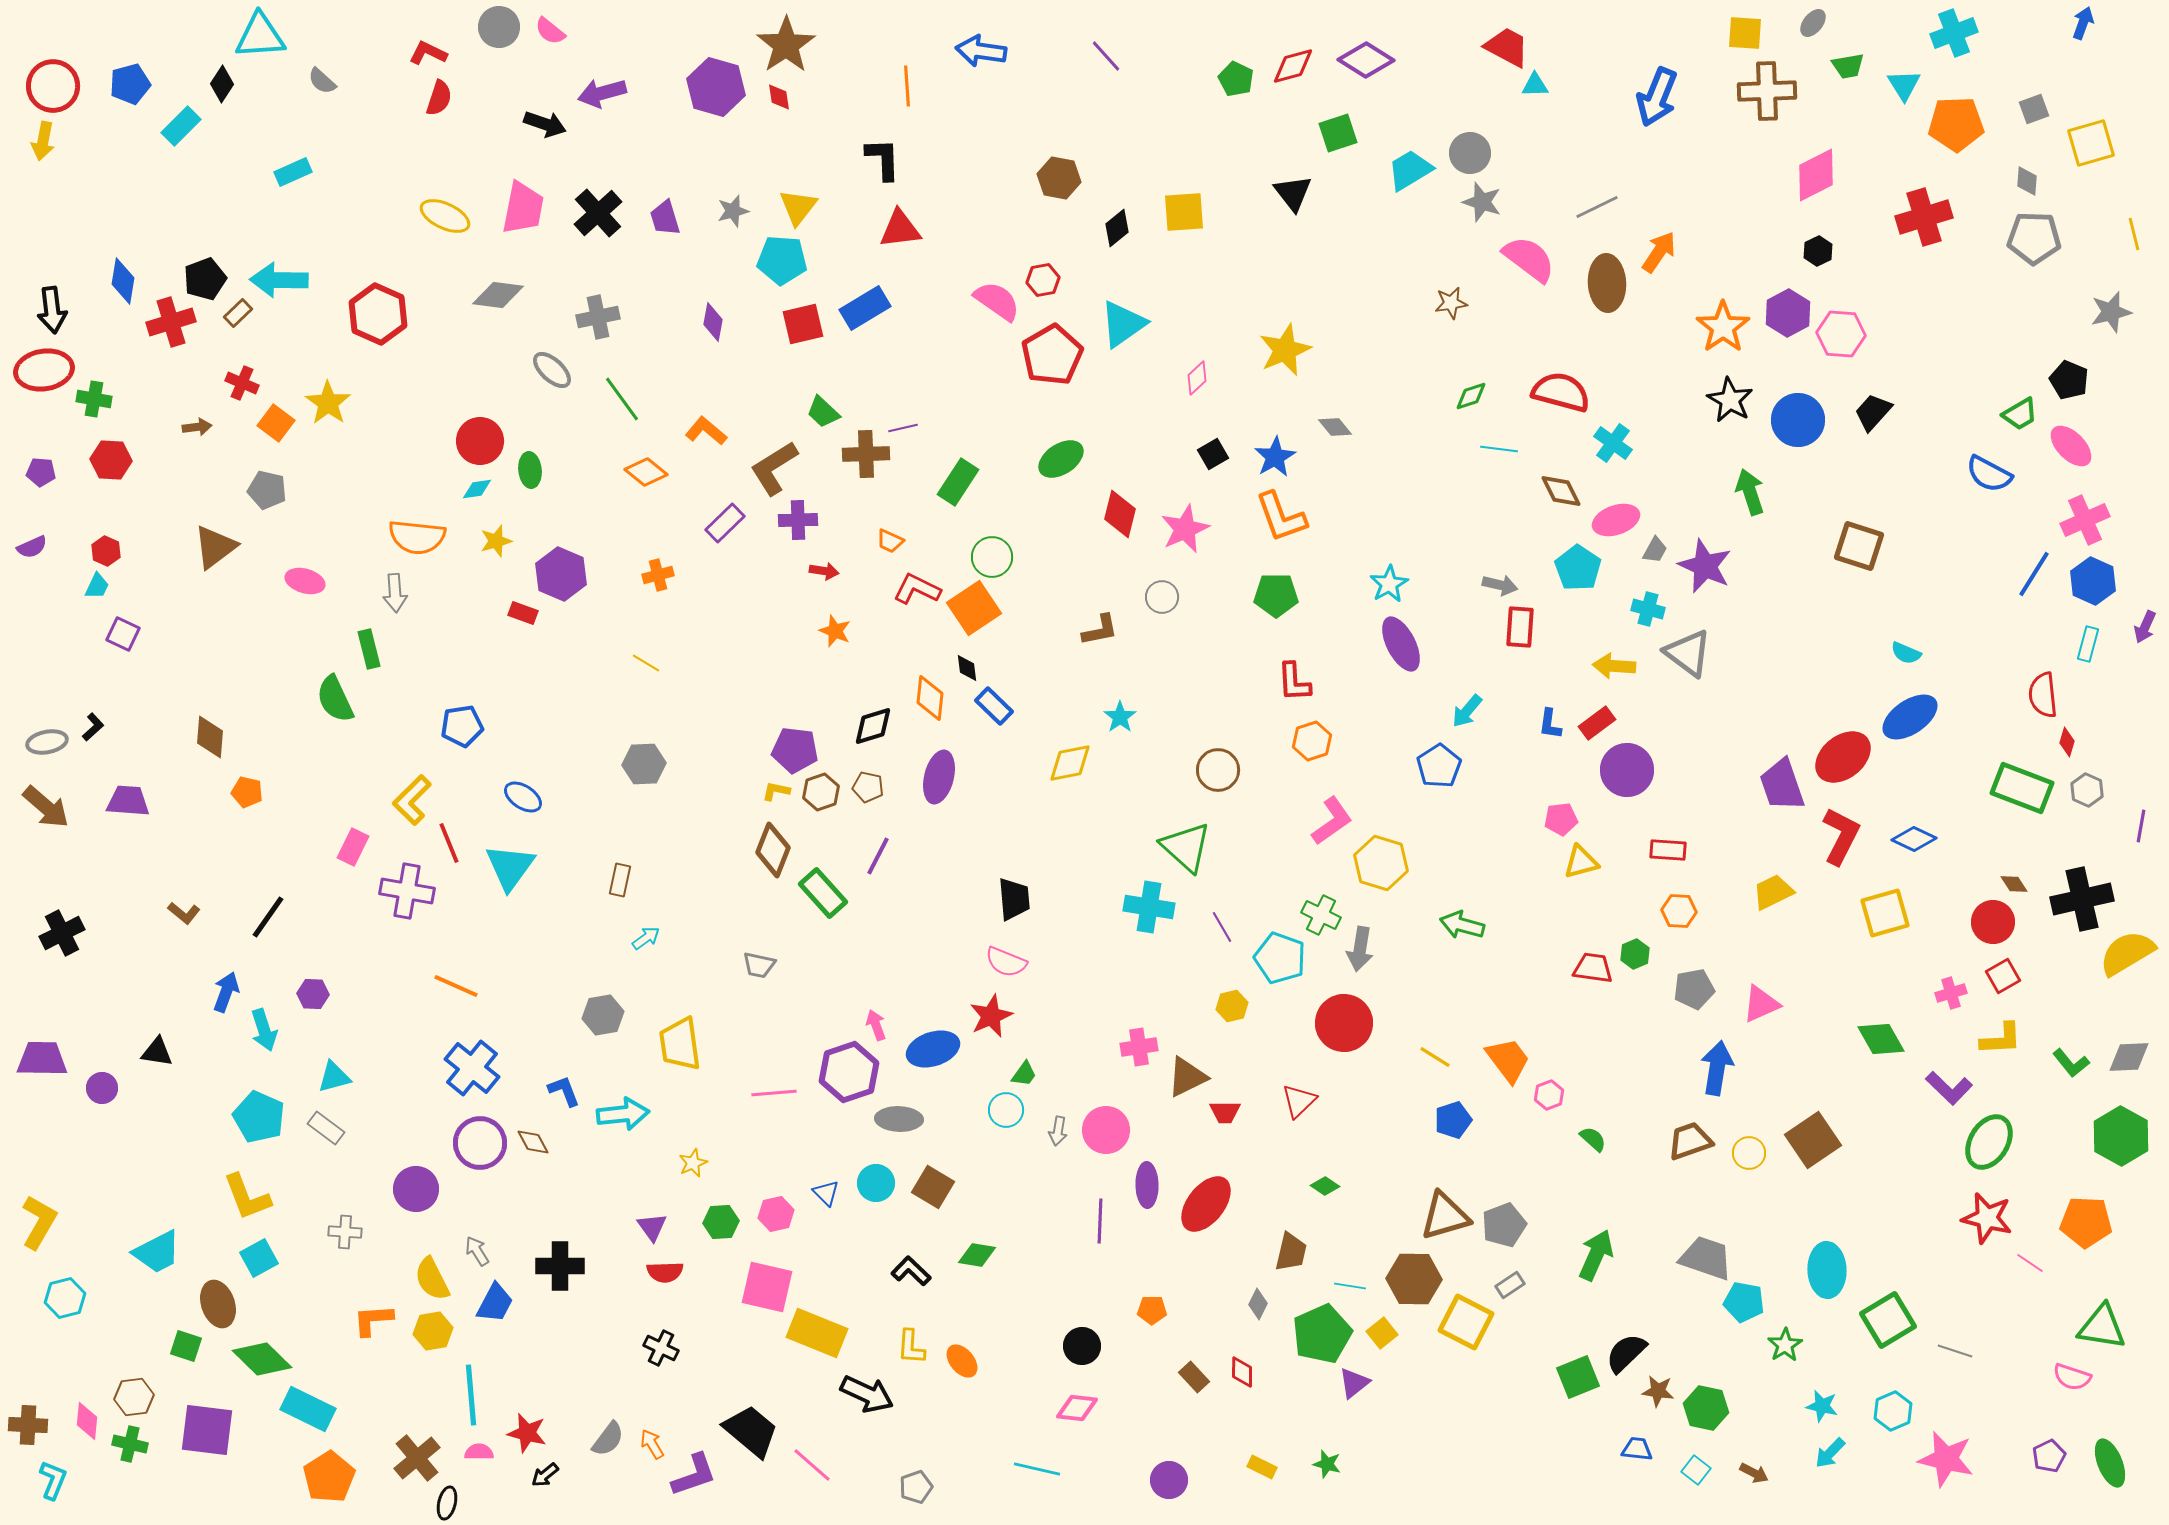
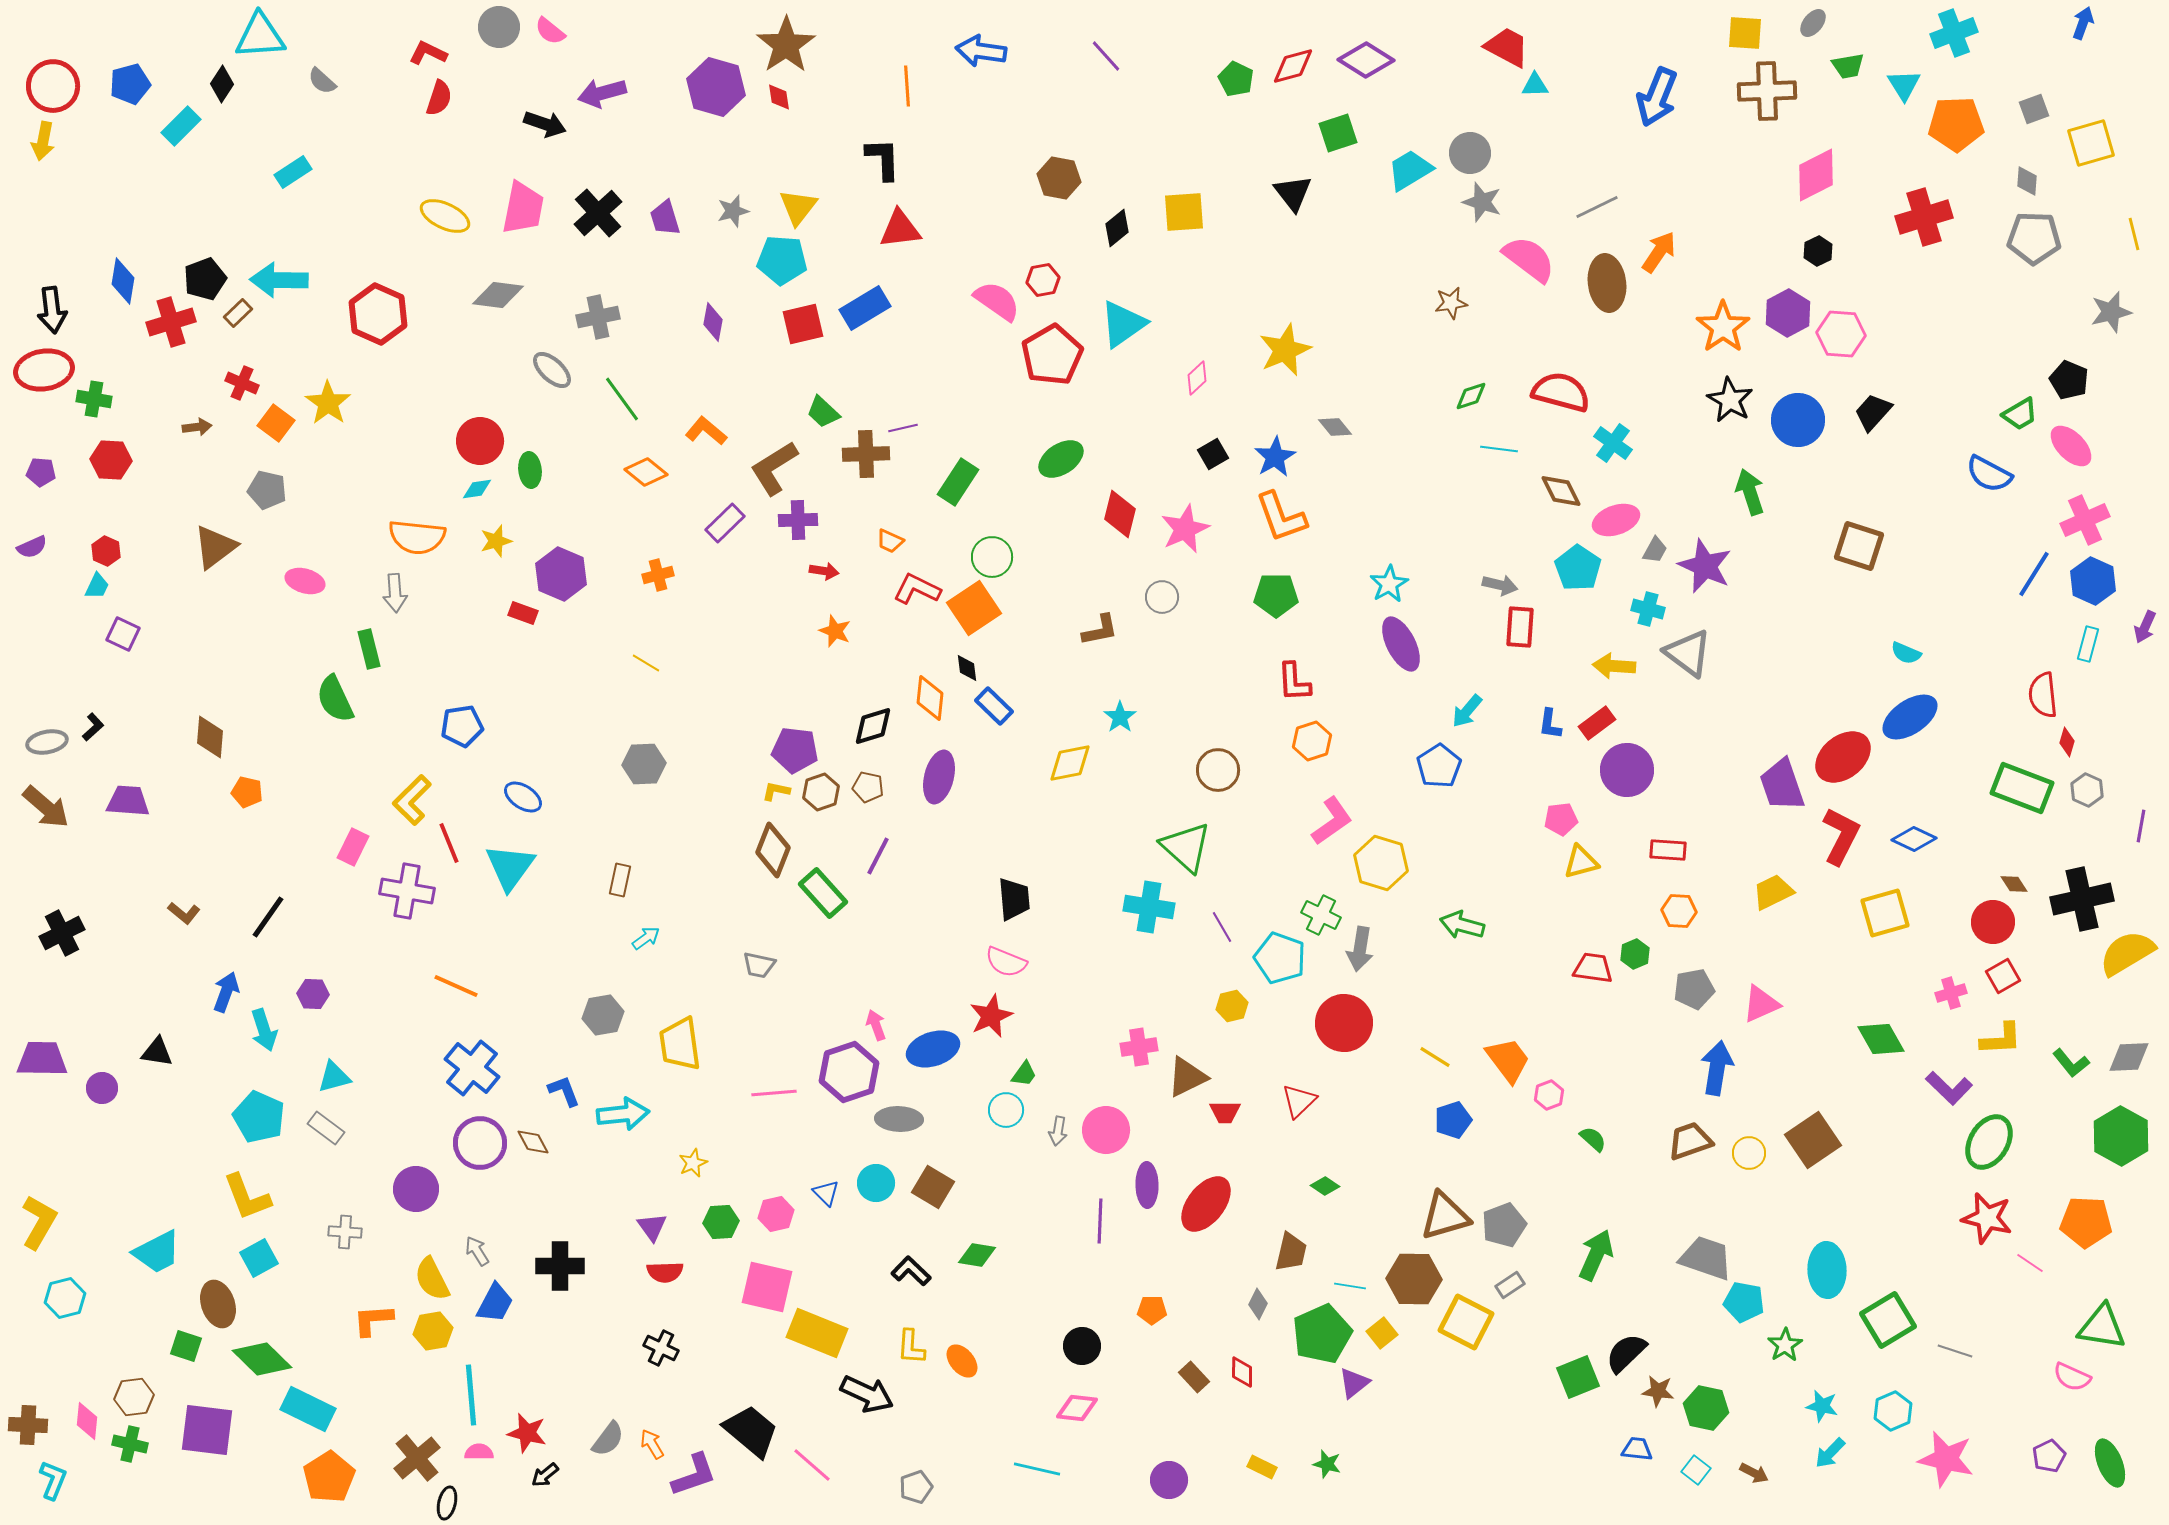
cyan rectangle at (293, 172): rotated 9 degrees counterclockwise
brown ellipse at (1607, 283): rotated 4 degrees counterclockwise
pink semicircle at (2072, 1377): rotated 6 degrees clockwise
